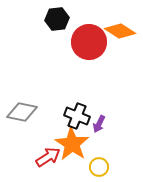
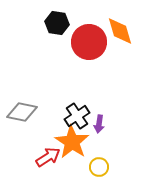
black hexagon: moved 4 px down; rotated 15 degrees clockwise
orange diamond: rotated 40 degrees clockwise
black cross: rotated 35 degrees clockwise
purple arrow: rotated 18 degrees counterclockwise
orange star: moved 2 px up
